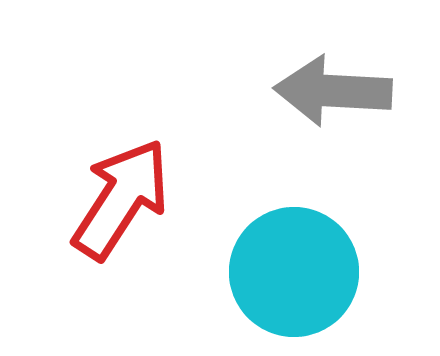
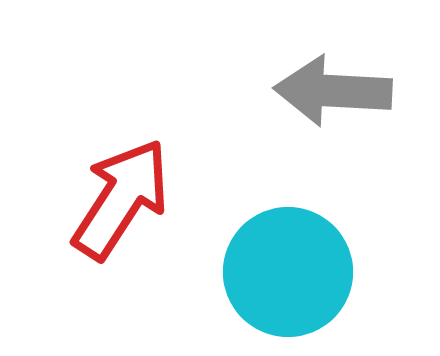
cyan circle: moved 6 px left
